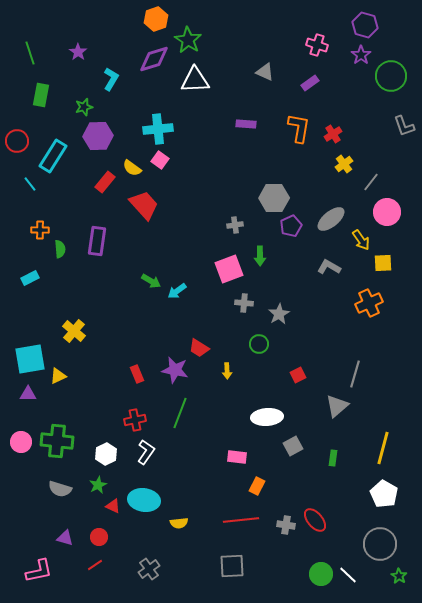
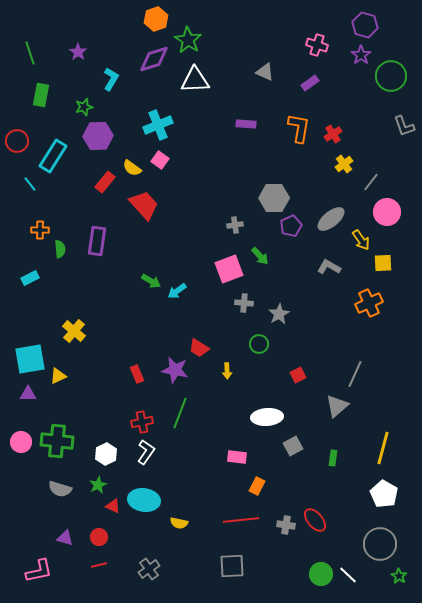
cyan cross at (158, 129): moved 4 px up; rotated 16 degrees counterclockwise
green arrow at (260, 256): rotated 42 degrees counterclockwise
gray line at (355, 374): rotated 8 degrees clockwise
red cross at (135, 420): moved 7 px right, 2 px down
yellow semicircle at (179, 523): rotated 18 degrees clockwise
red line at (95, 565): moved 4 px right; rotated 21 degrees clockwise
